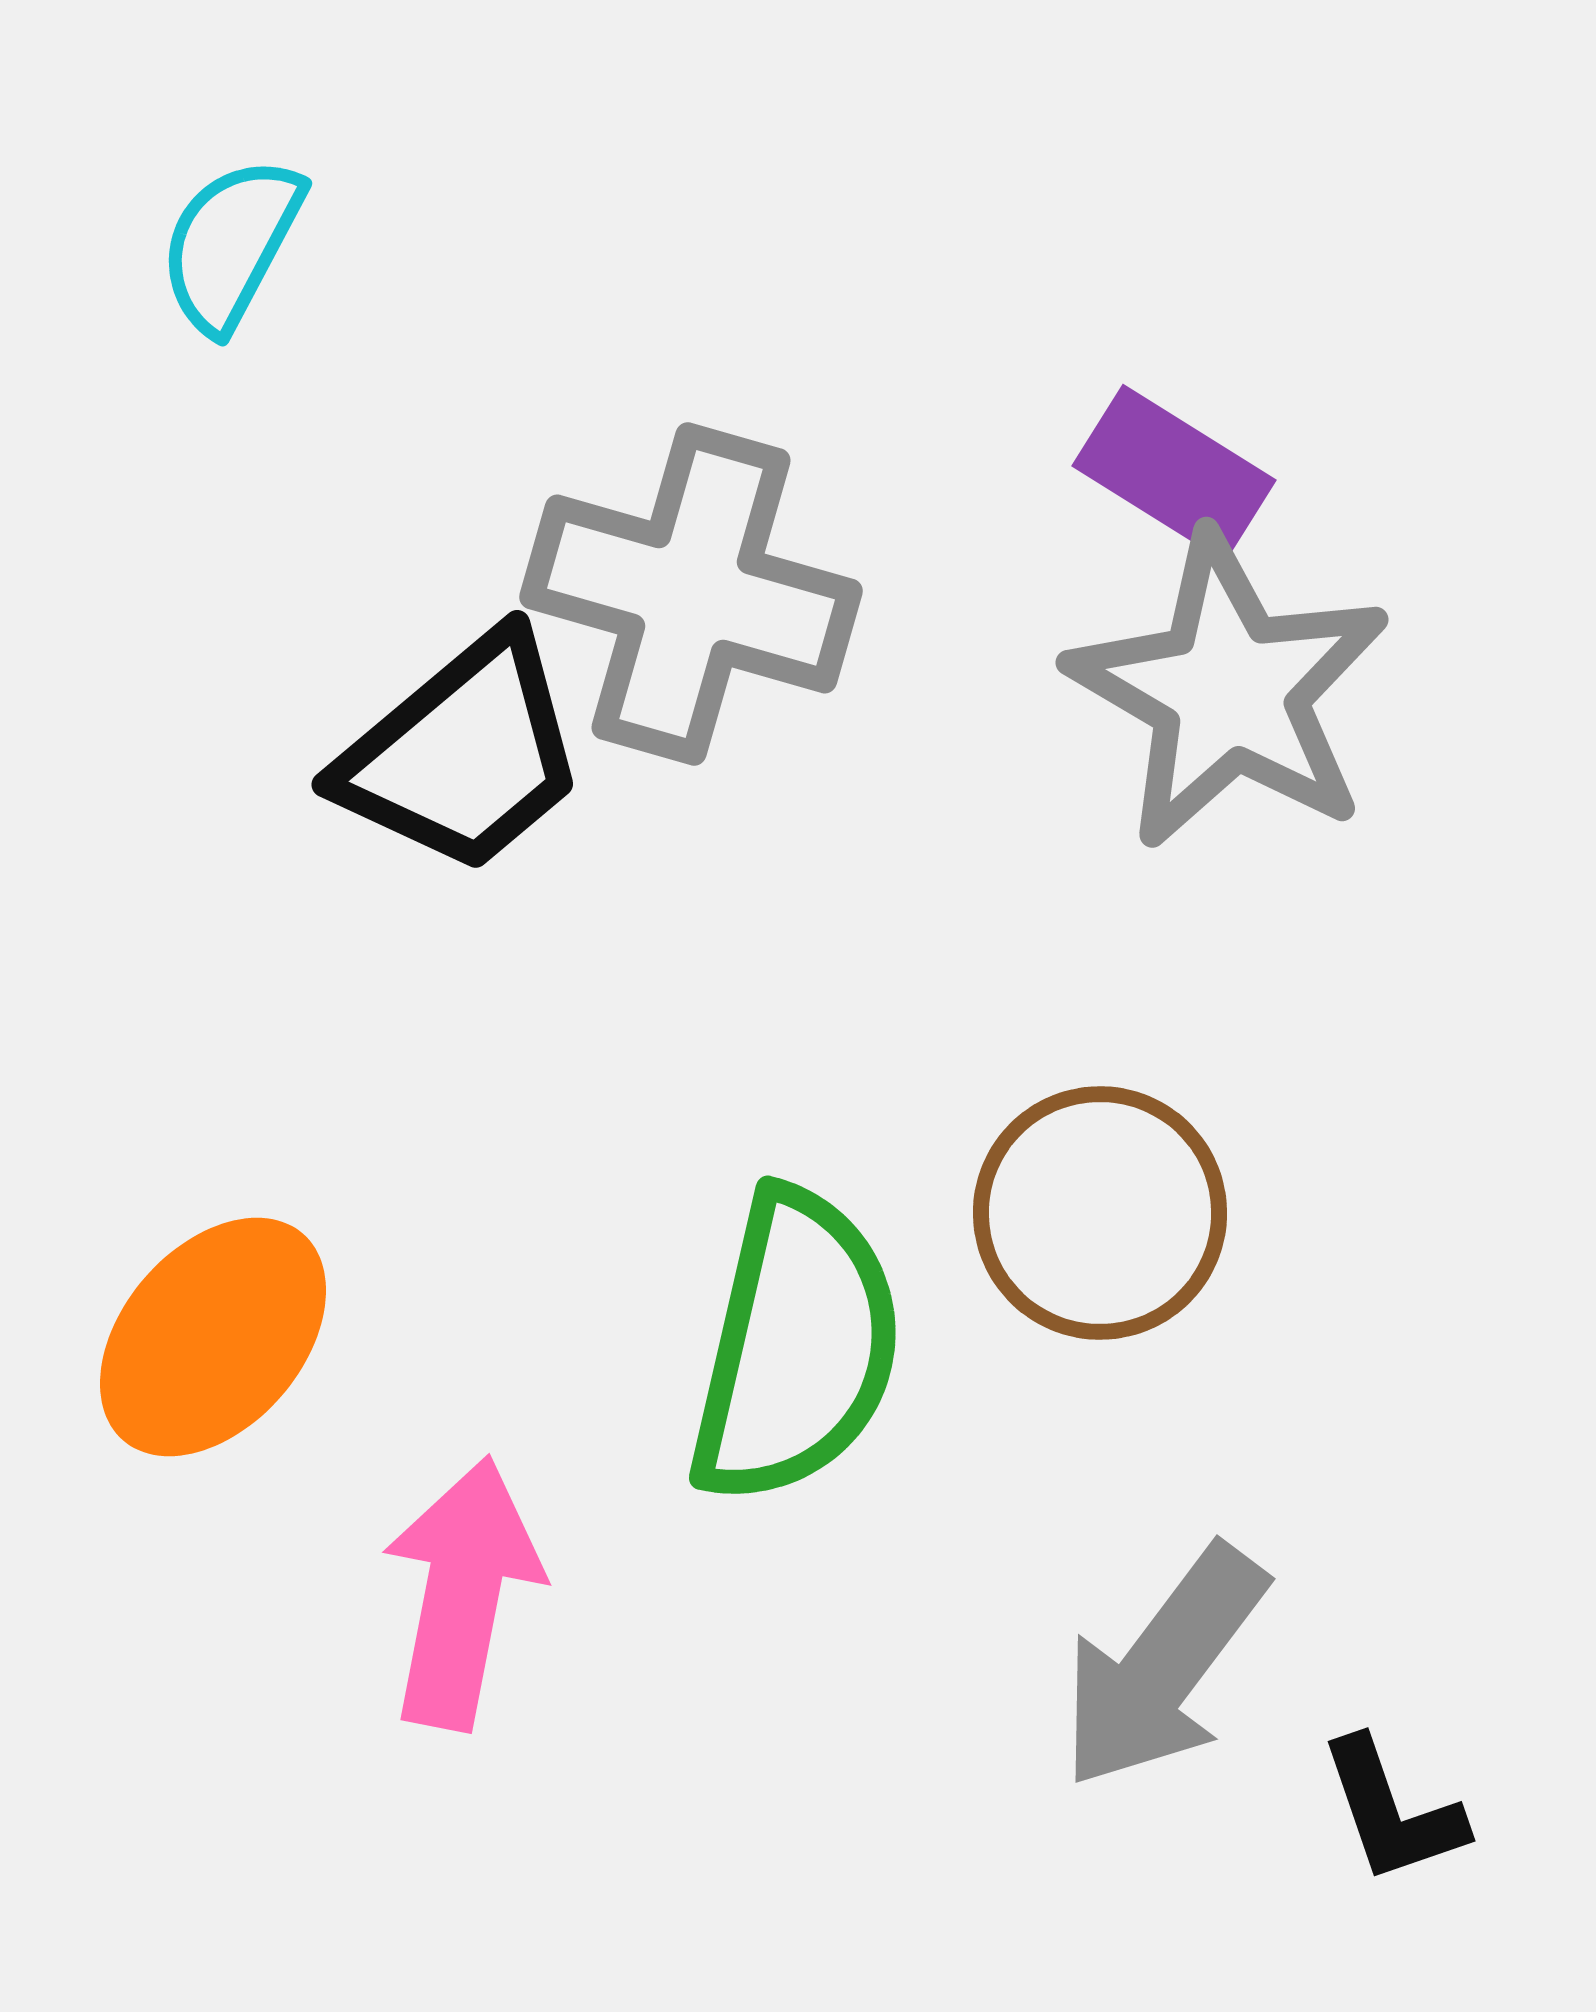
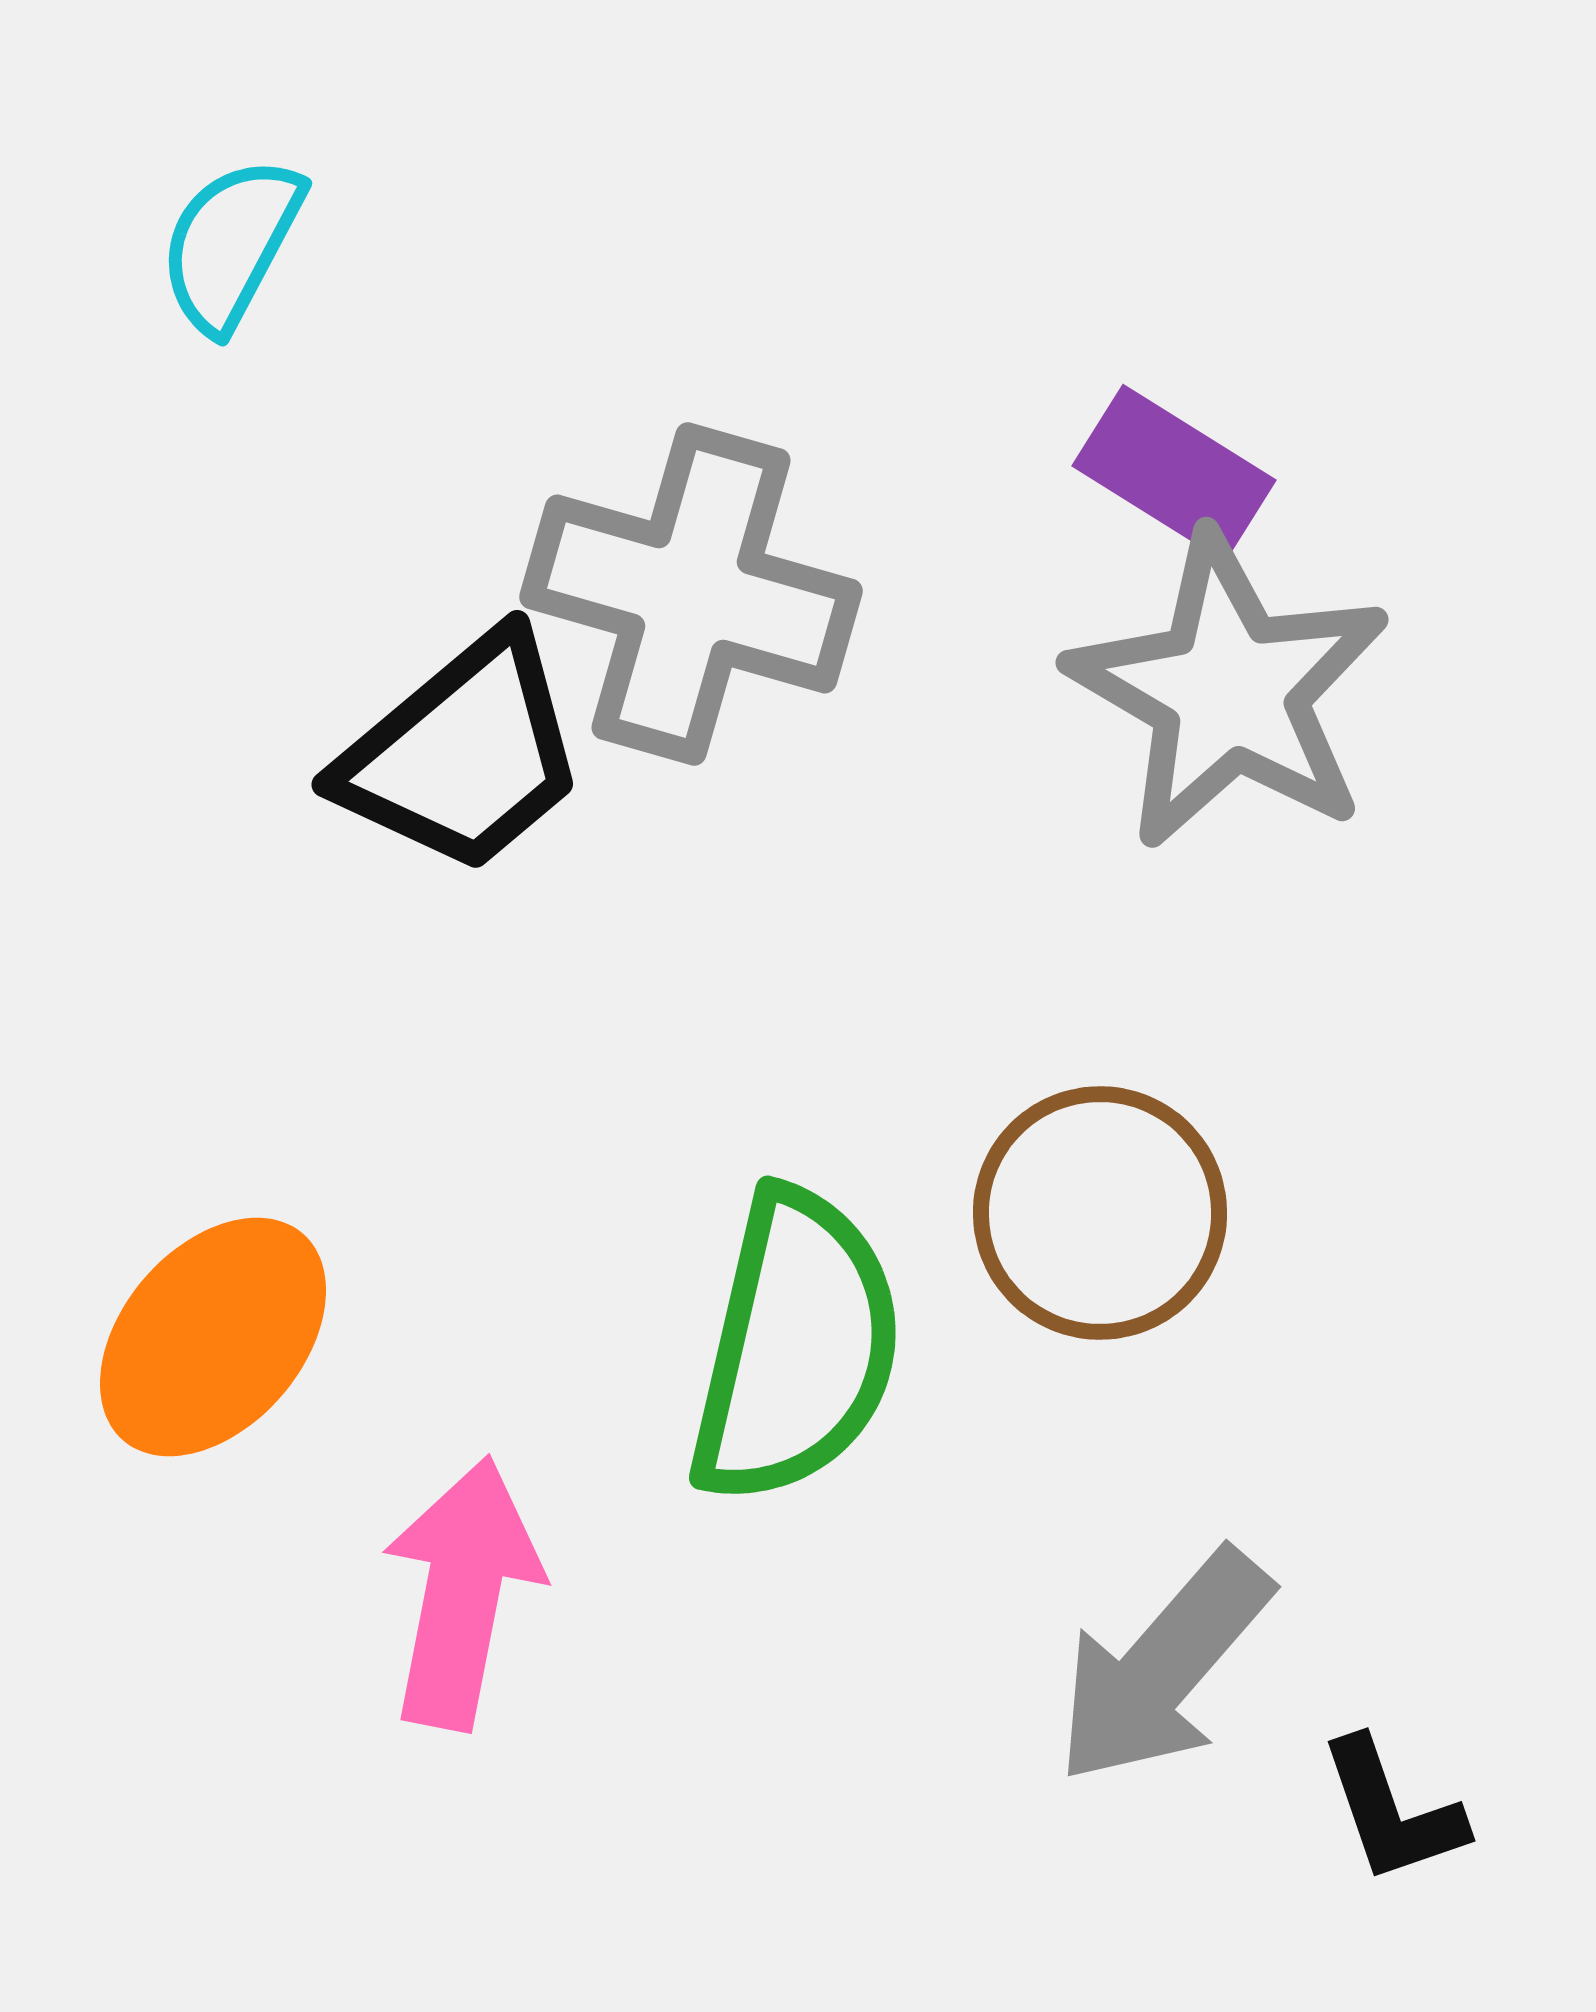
gray arrow: rotated 4 degrees clockwise
